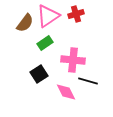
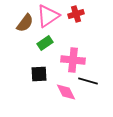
black square: rotated 30 degrees clockwise
